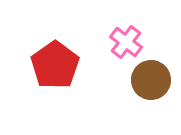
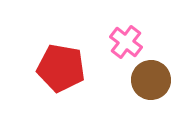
red pentagon: moved 6 px right, 3 px down; rotated 27 degrees counterclockwise
